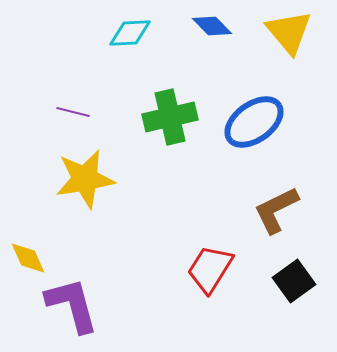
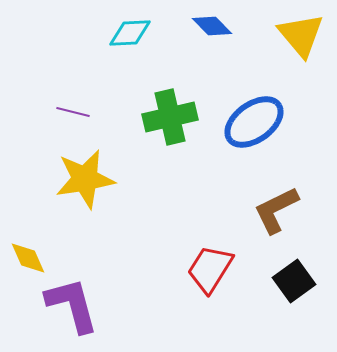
yellow triangle: moved 12 px right, 3 px down
